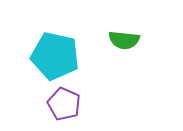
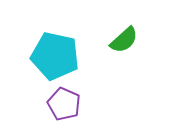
green semicircle: rotated 48 degrees counterclockwise
